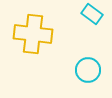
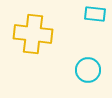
cyan rectangle: moved 3 px right; rotated 30 degrees counterclockwise
